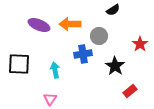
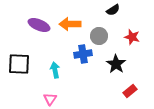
red star: moved 8 px left, 7 px up; rotated 21 degrees counterclockwise
black star: moved 1 px right, 2 px up
